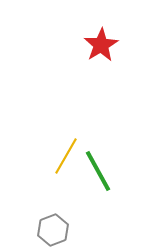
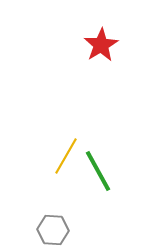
gray hexagon: rotated 24 degrees clockwise
